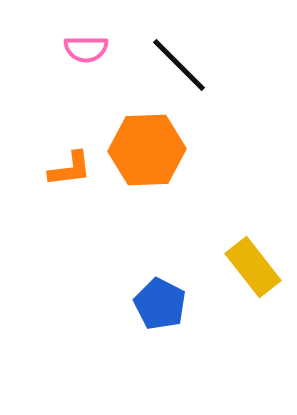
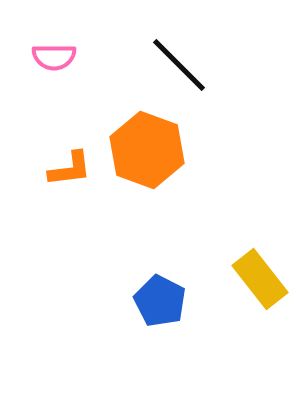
pink semicircle: moved 32 px left, 8 px down
orange hexagon: rotated 22 degrees clockwise
yellow rectangle: moved 7 px right, 12 px down
blue pentagon: moved 3 px up
